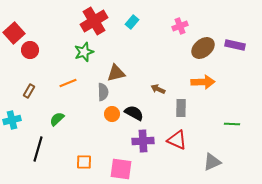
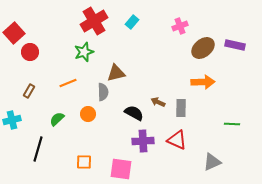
red circle: moved 2 px down
brown arrow: moved 13 px down
orange circle: moved 24 px left
